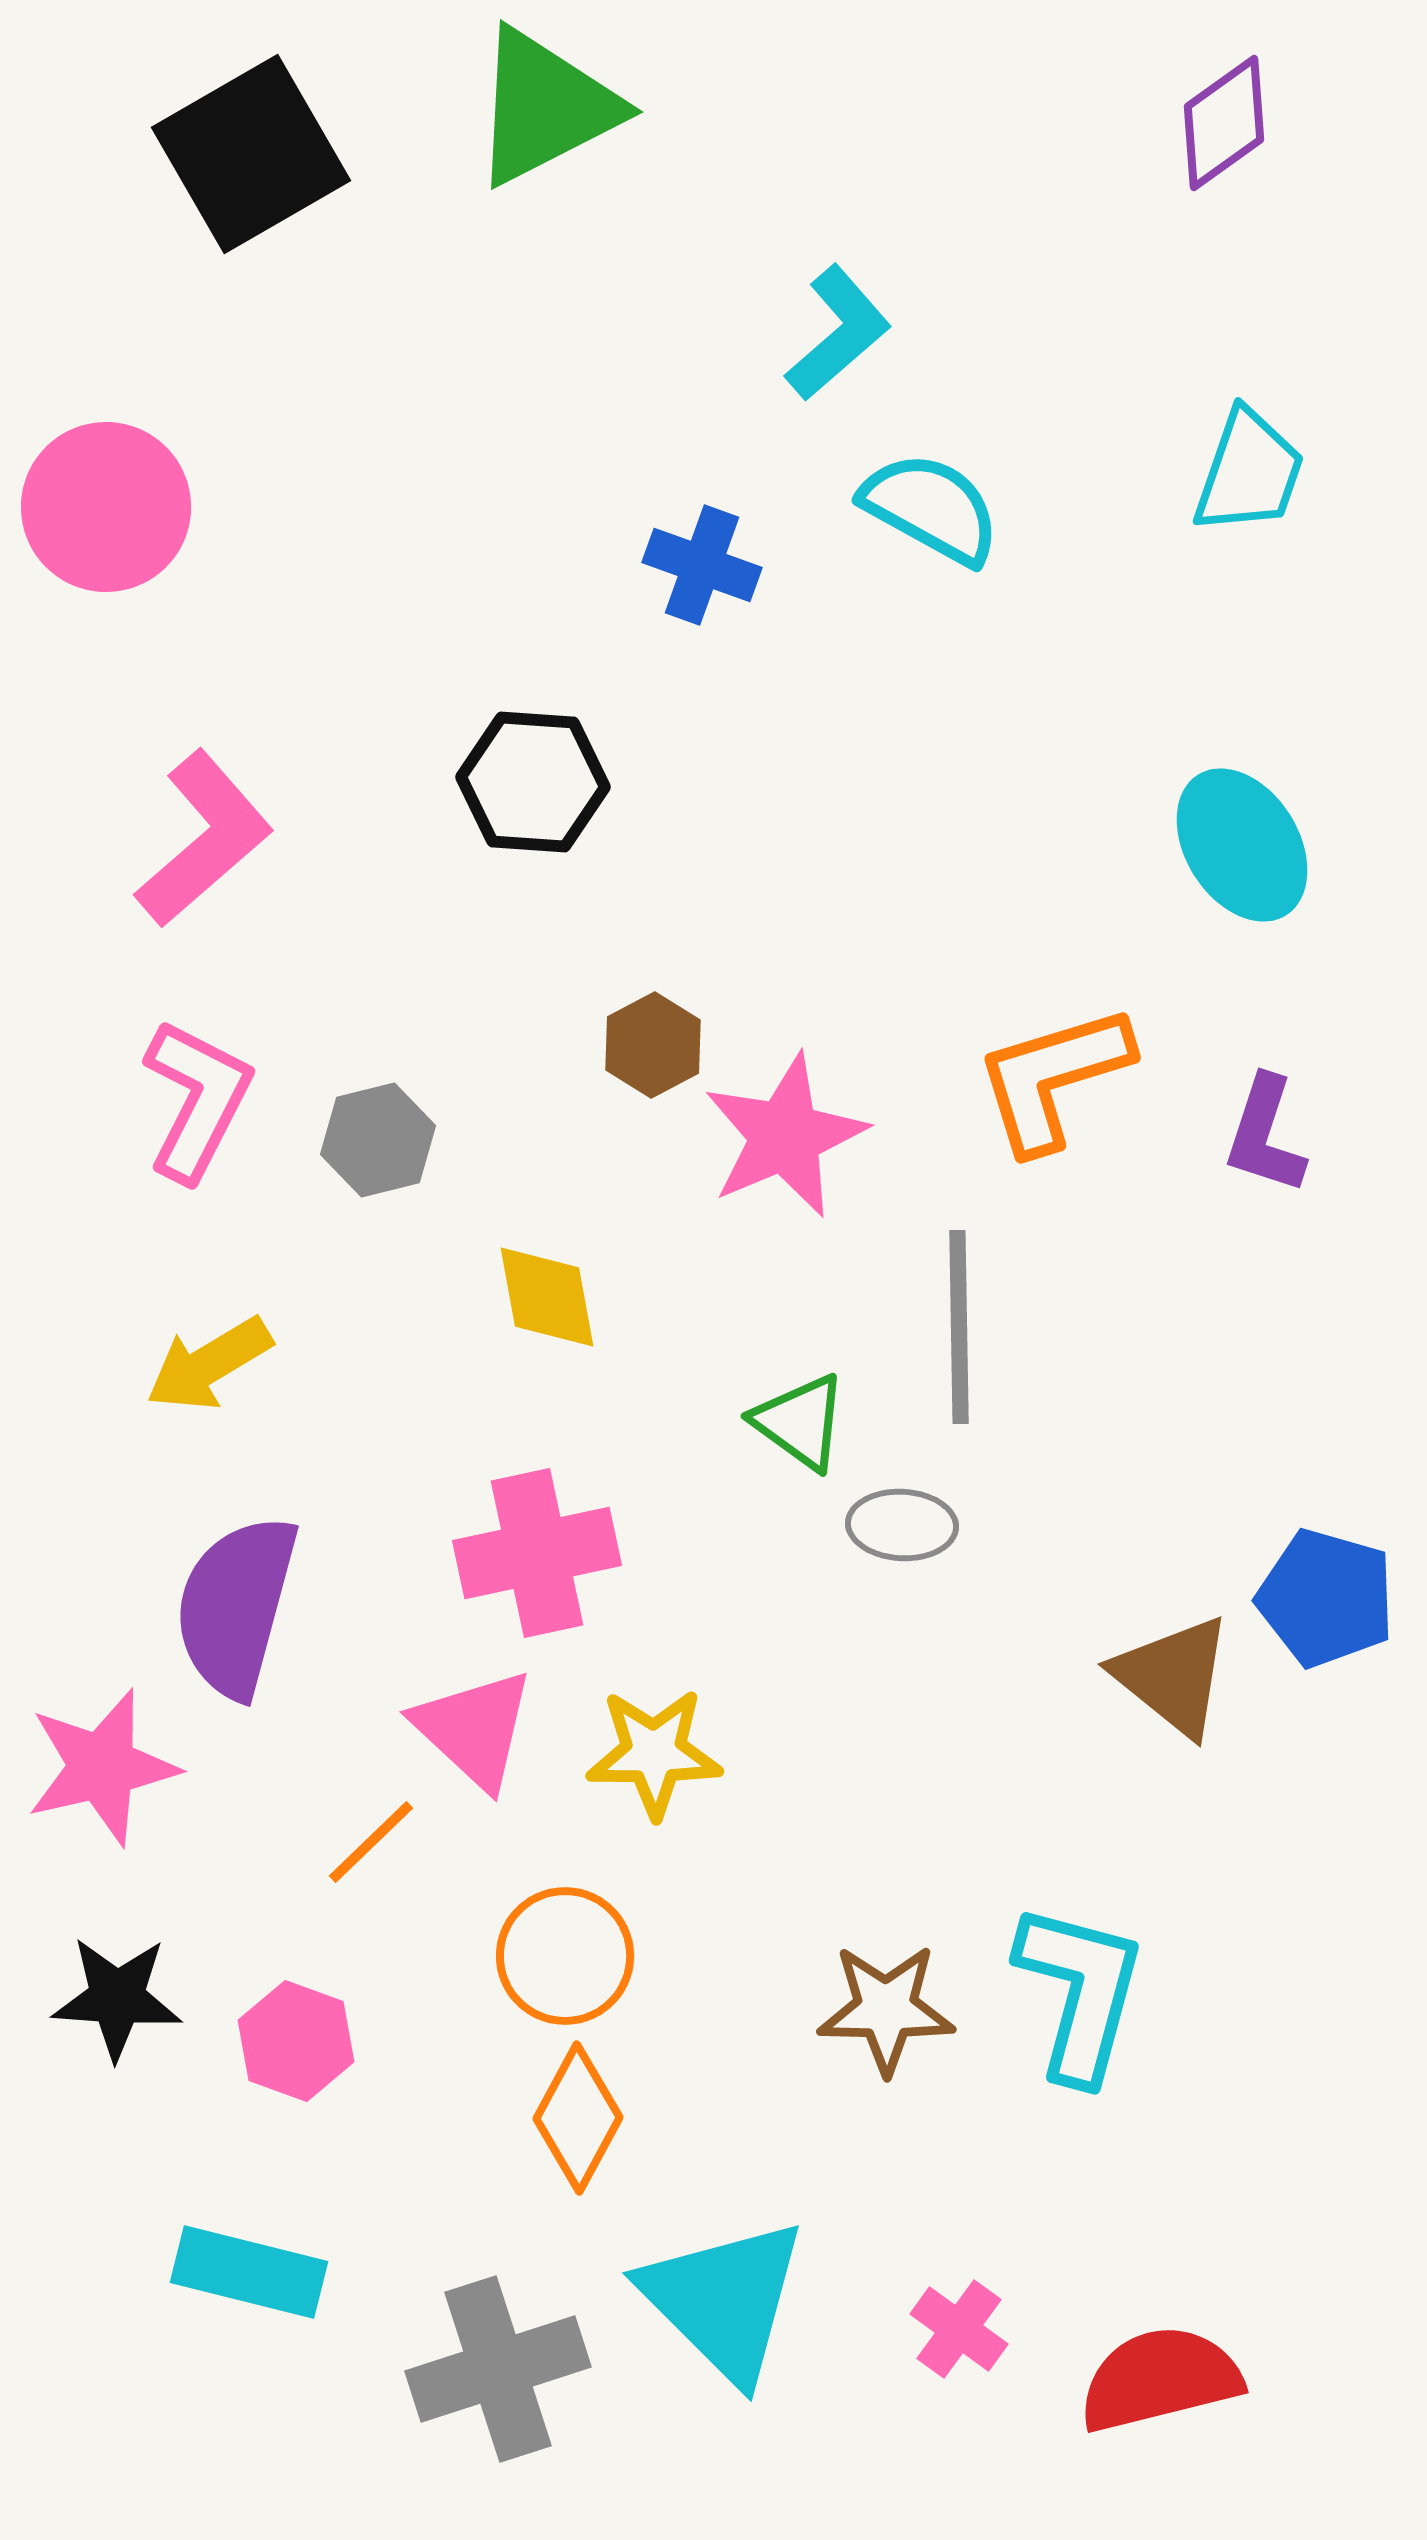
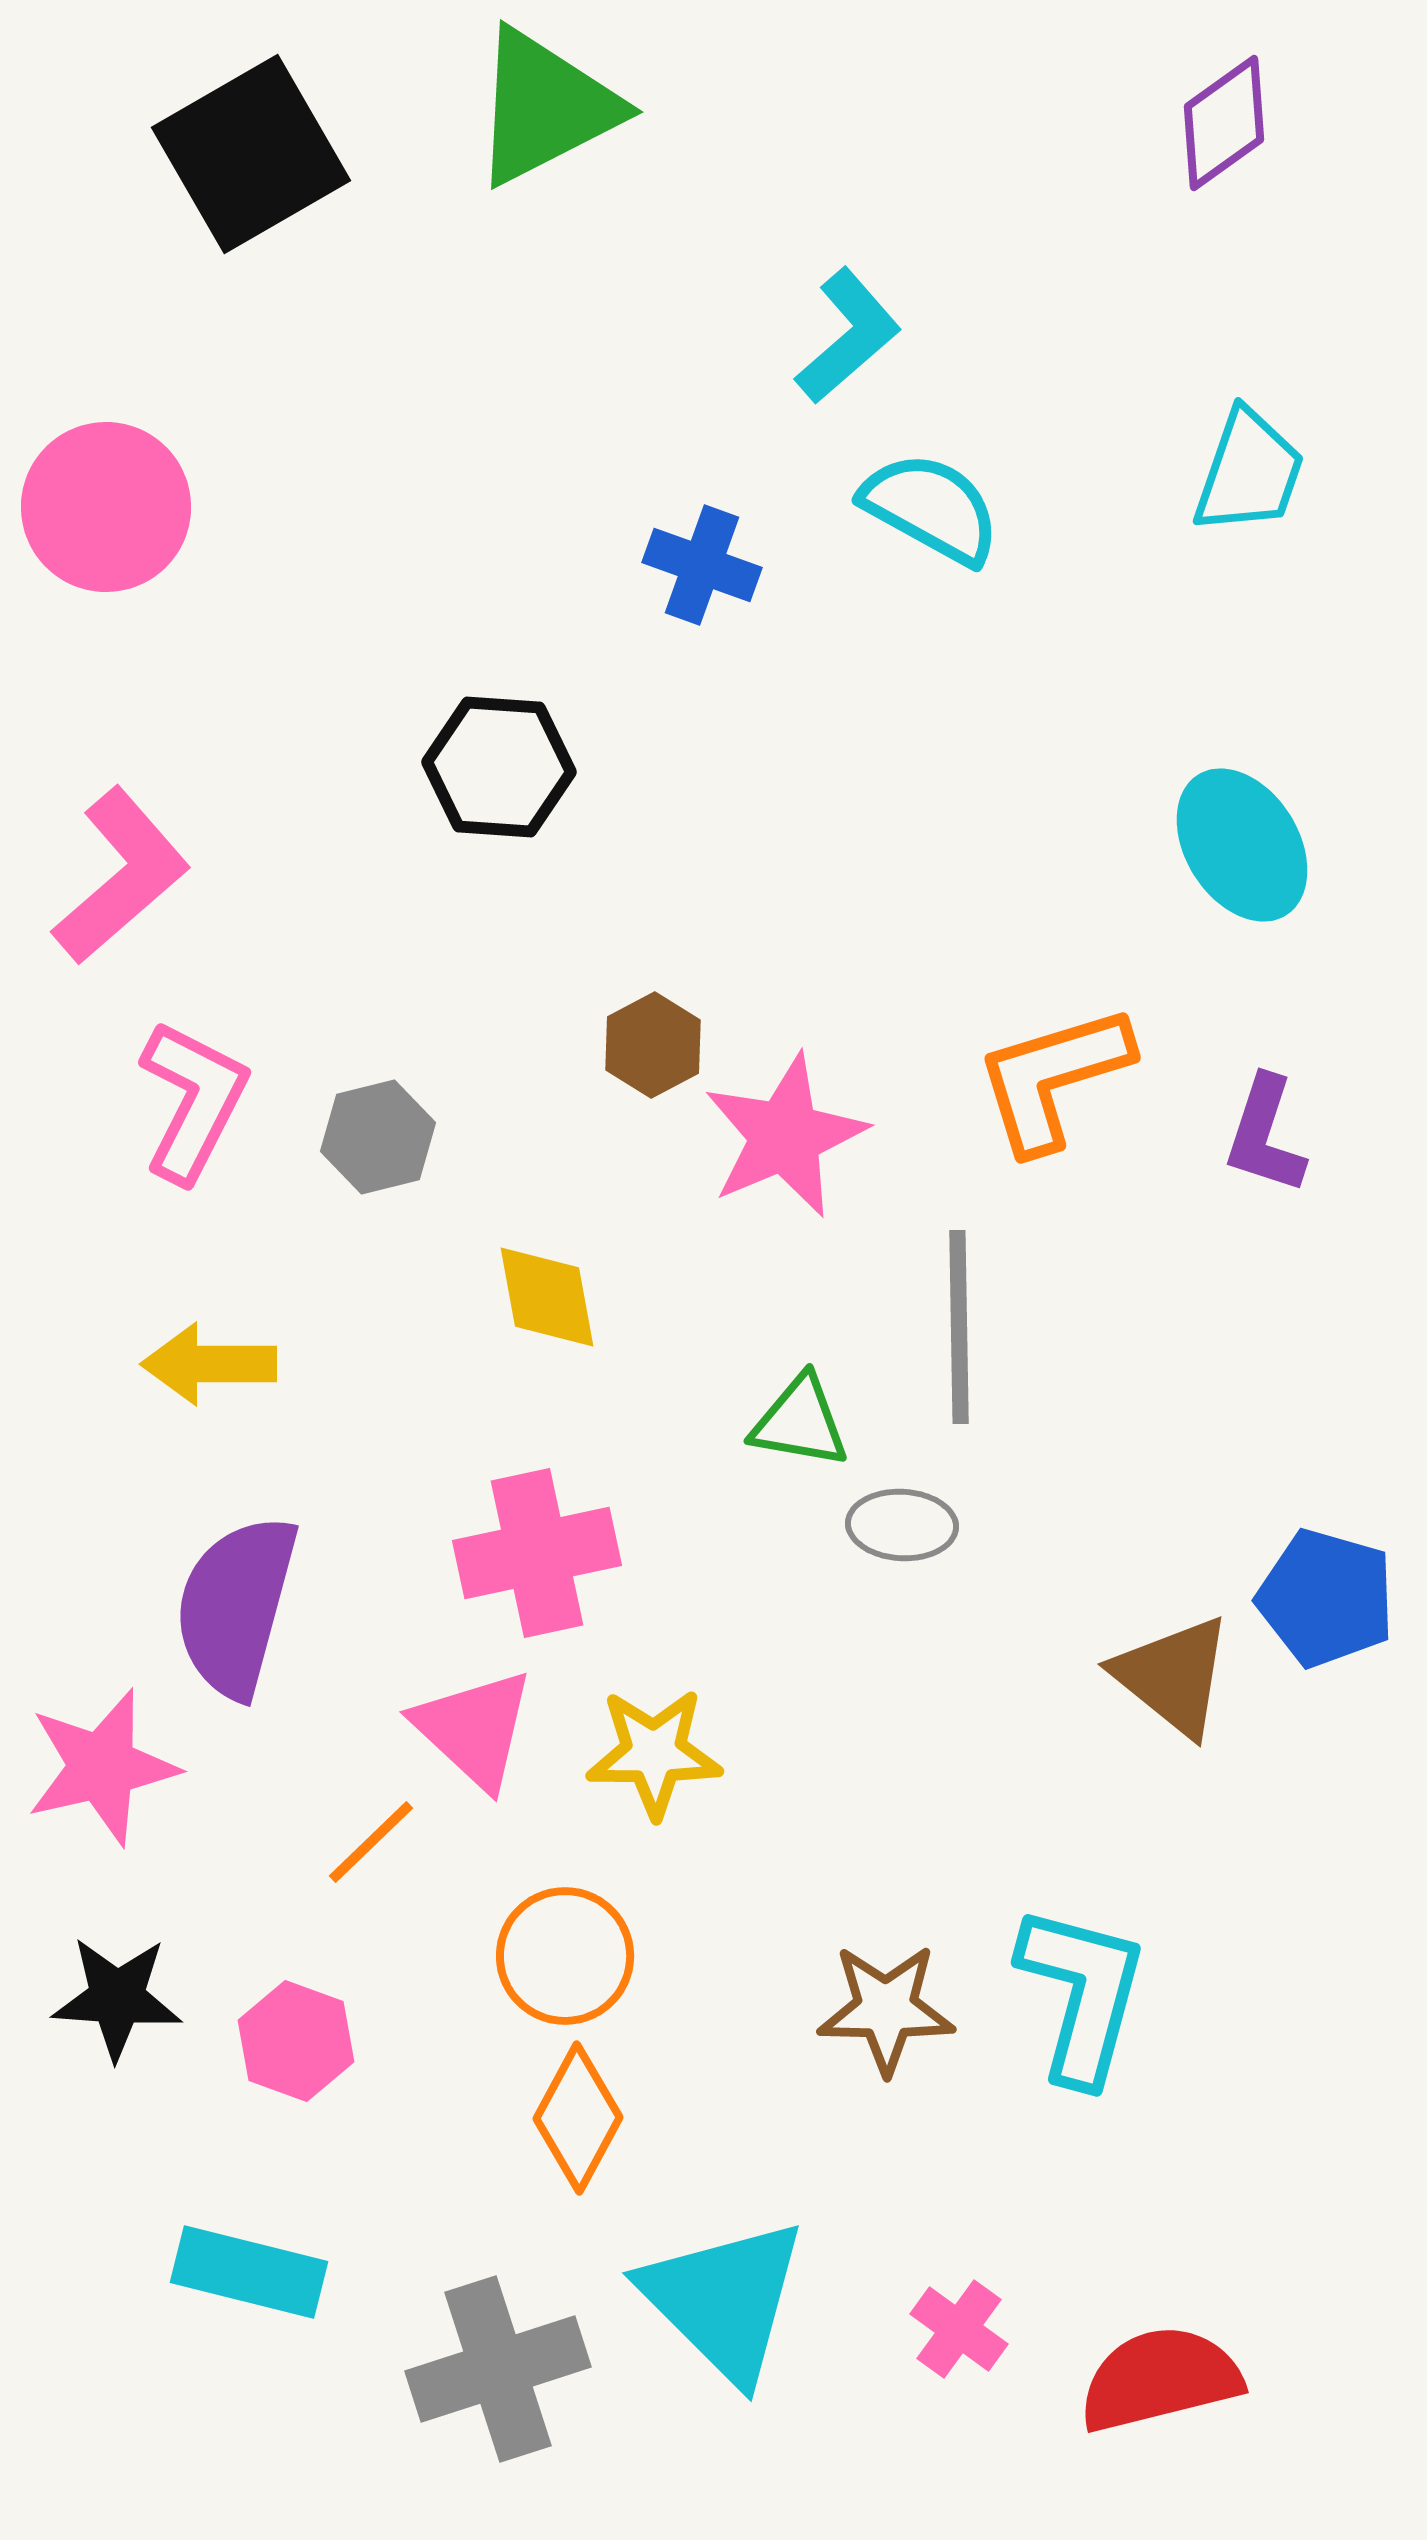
cyan L-shape at (838, 333): moved 10 px right, 3 px down
black hexagon at (533, 782): moved 34 px left, 15 px up
pink L-shape at (204, 839): moved 83 px left, 37 px down
pink L-shape at (197, 1100): moved 4 px left, 1 px down
gray hexagon at (378, 1140): moved 3 px up
yellow arrow at (209, 1364): rotated 31 degrees clockwise
green triangle at (800, 1422): rotated 26 degrees counterclockwise
cyan L-shape at (1080, 1992): moved 2 px right, 2 px down
